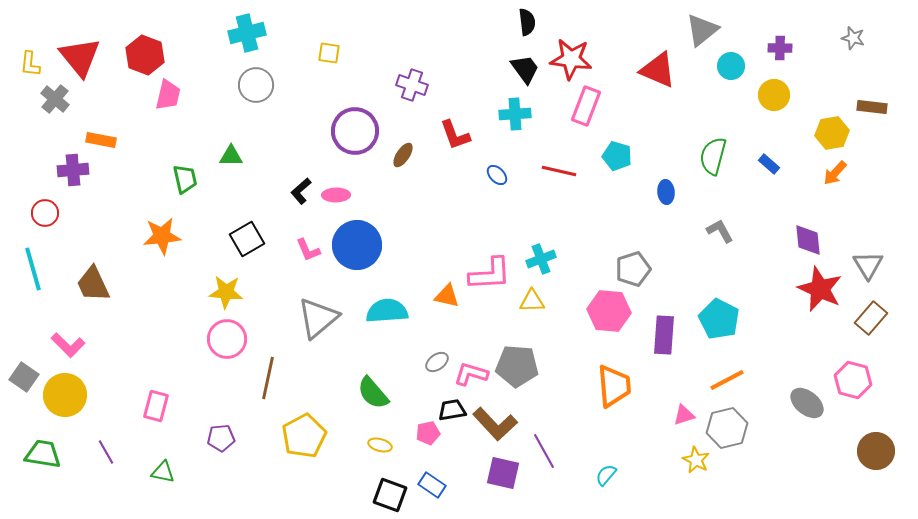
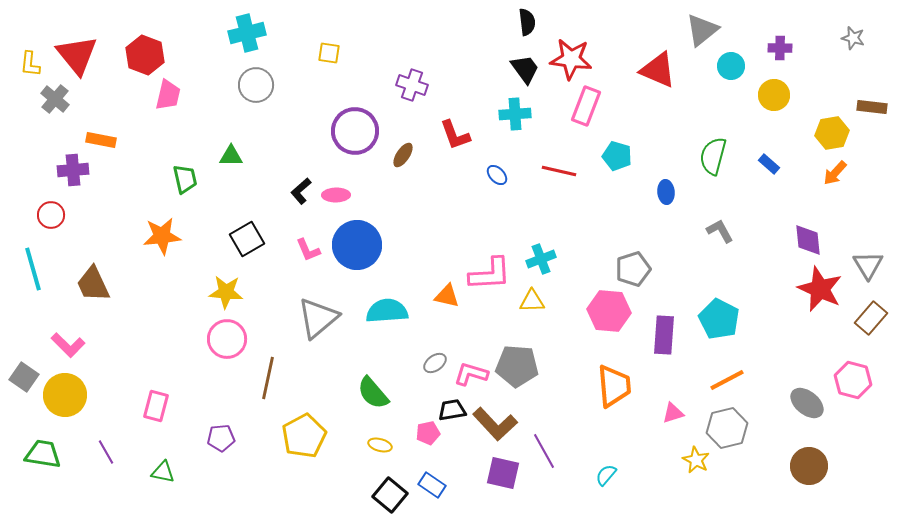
red triangle at (80, 57): moved 3 px left, 2 px up
red circle at (45, 213): moved 6 px right, 2 px down
gray ellipse at (437, 362): moved 2 px left, 1 px down
pink triangle at (684, 415): moved 11 px left, 2 px up
brown circle at (876, 451): moved 67 px left, 15 px down
black square at (390, 495): rotated 20 degrees clockwise
